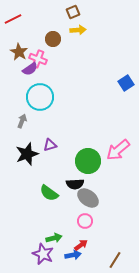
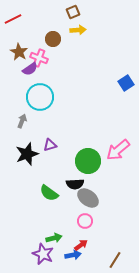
pink cross: moved 1 px right, 1 px up
